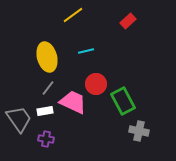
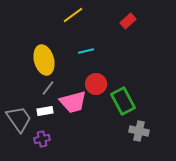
yellow ellipse: moved 3 px left, 3 px down
pink trapezoid: rotated 140 degrees clockwise
purple cross: moved 4 px left; rotated 21 degrees counterclockwise
